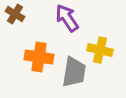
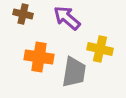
brown cross: moved 8 px right; rotated 18 degrees counterclockwise
purple arrow: rotated 16 degrees counterclockwise
yellow cross: moved 1 px up
